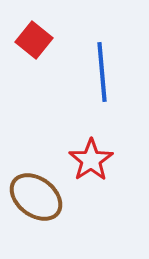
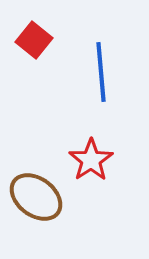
blue line: moved 1 px left
